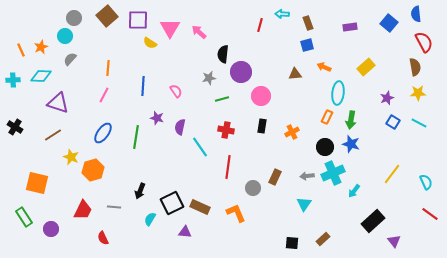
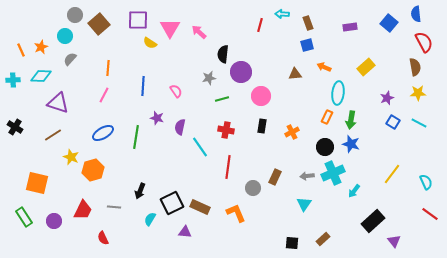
brown square at (107, 16): moved 8 px left, 8 px down
gray circle at (74, 18): moved 1 px right, 3 px up
blue ellipse at (103, 133): rotated 25 degrees clockwise
purple circle at (51, 229): moved 3 px right, 8 px up
